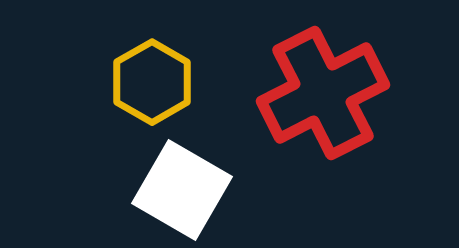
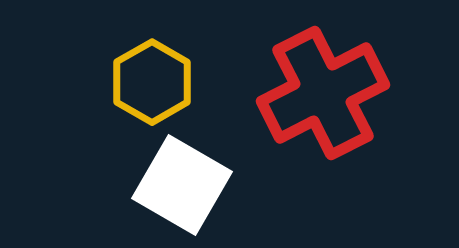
white square: moved 5 px up
